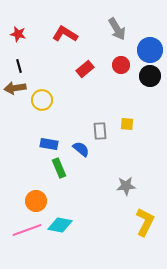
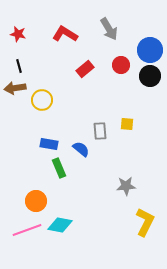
gray arrow: moved 8 px left
